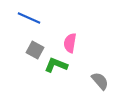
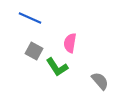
blue line: moved 1 px right
gray square: moved 1 px left, 1 px down
green L-shape: moved 1 px right, 2 px down; rotated 145 degrees counterclockwise
